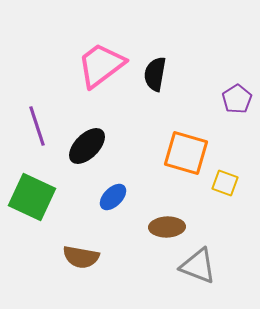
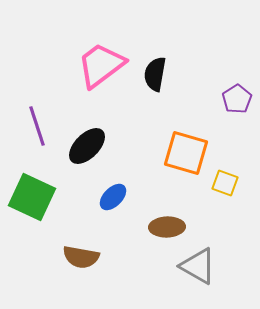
gray triangle: rotated 9 degrees clockwise
